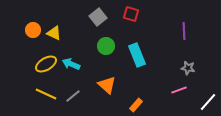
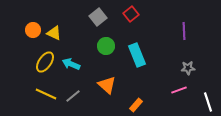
red square: rotated 35 degrees clockwise
yellow ellipse: moved 1 px left, 2 px up; rotated 25 degrees counterclockwise
gray star: rotated 16 degrees counterclockwise
white line: rotated 60 degrees counterclockwise
